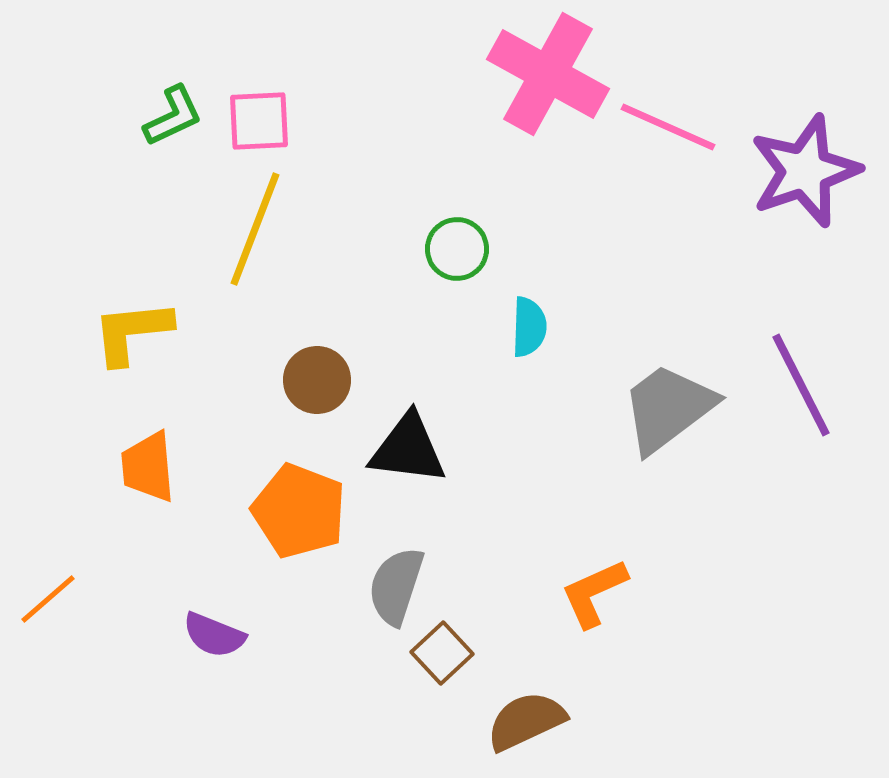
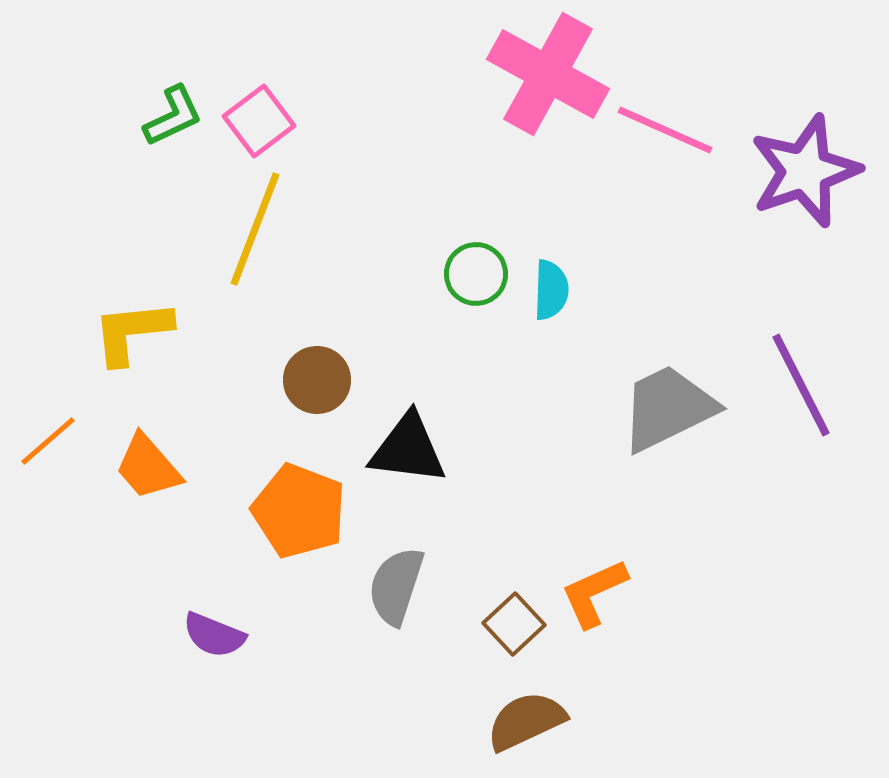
pink square: rotated 34 degrees counterclockwise
pink line: moved 3 px left, 3 px down
green circle: moved 19 px right, 25 px down
cyan semicircle: moved 22 px right, 37 px up
gray trapezoid: rotated 11 degrees clockwise
orange trapezoid: rotated 36 degrees counterclockwise
orange line: moved 158 px up
brown square: moved 72 px right, 29 px up
